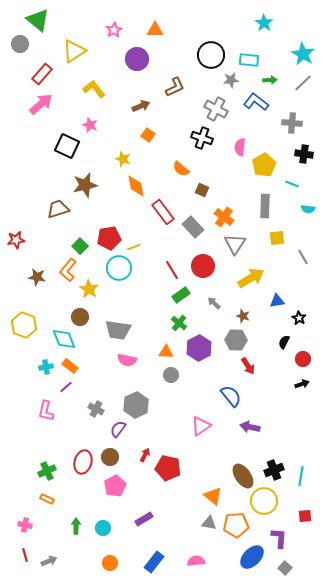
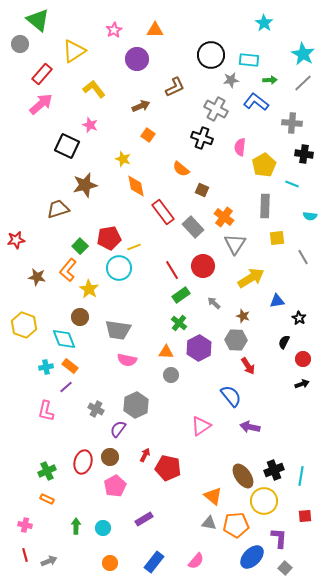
cyan semicircle at (308, 209): moved 2 px right, 7 px down
pink semicircle at (196, 561): rotated 138 degrees clockwise
